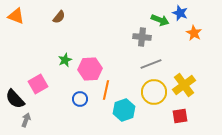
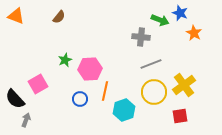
gray cross: moved 1 px left
orange line: moved 1 px left, 1 px down
